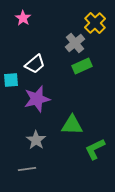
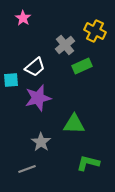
yellow cross: moved 8 px down; rotated 20 degrees counterclockwise
gray cross: moved 10 px left, 2 px down
white trapezoid: moved 3 px down
purple star: moved 1 px right, 1 px up
green triangle: moved 2 px right, 1 px up
gray star: moved 5 px right, 2 px down
green L-shape: moved 7 px left, 14 px down; rotated 40 degrees clockwise
gray line: rotated 12 degrees counterclockwise
